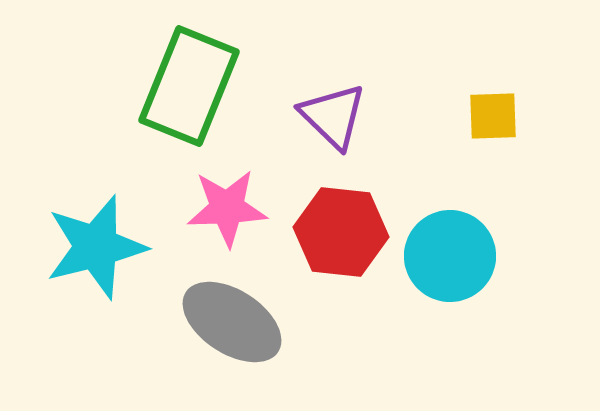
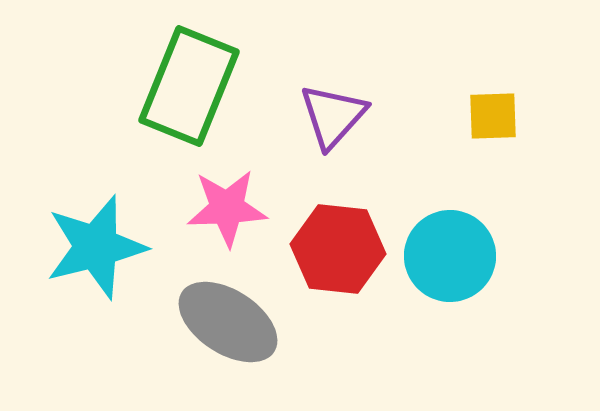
purple triangle: rotated 28 degrees clockwise
red hexagon: moved 3 px left, 17 px down
gray ellipse: moved 4 px left
